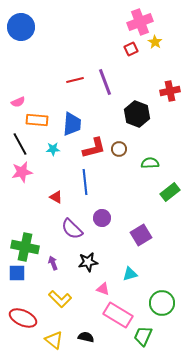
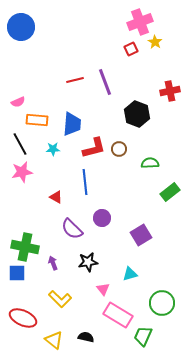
pink triangle: rotated 32 degrees clockwise
